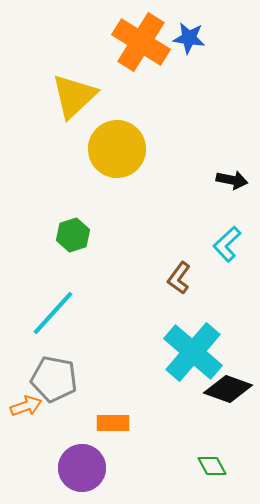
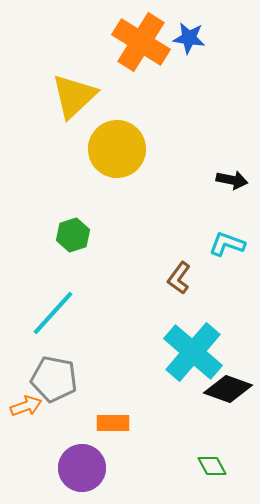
cyan L-shape: rotated 63 degrees clockwise
